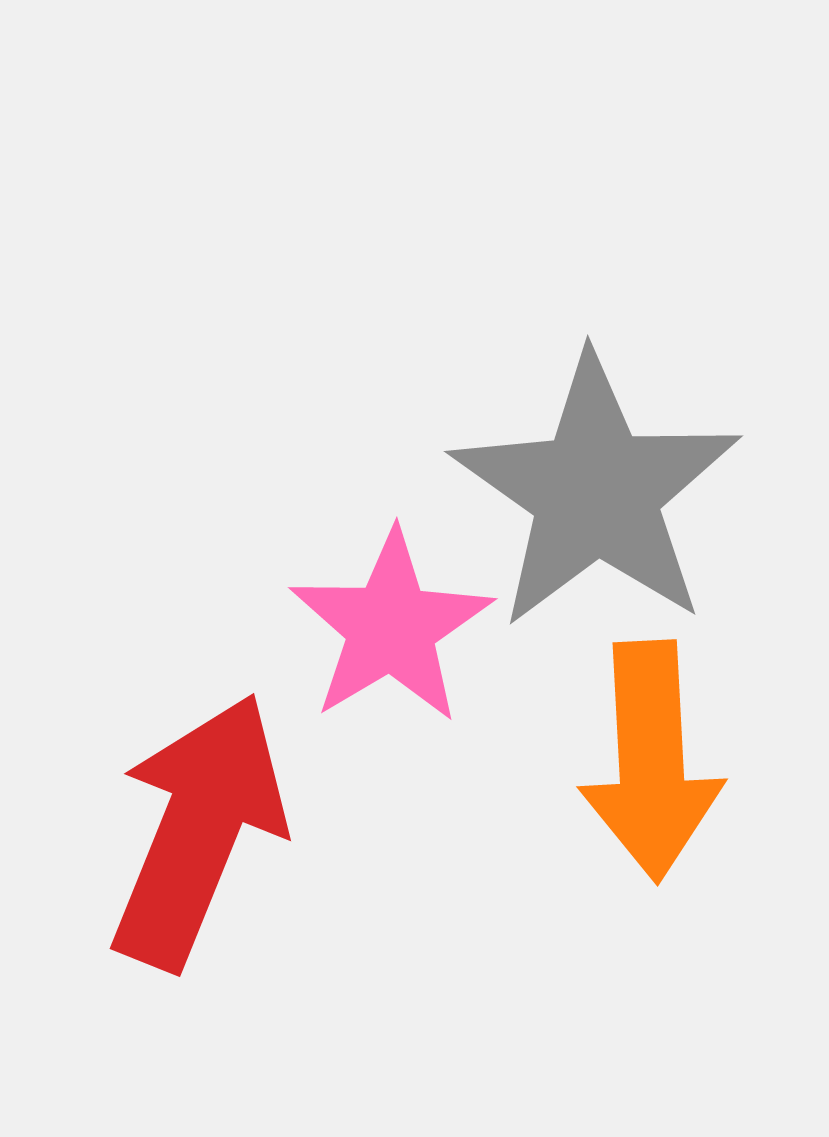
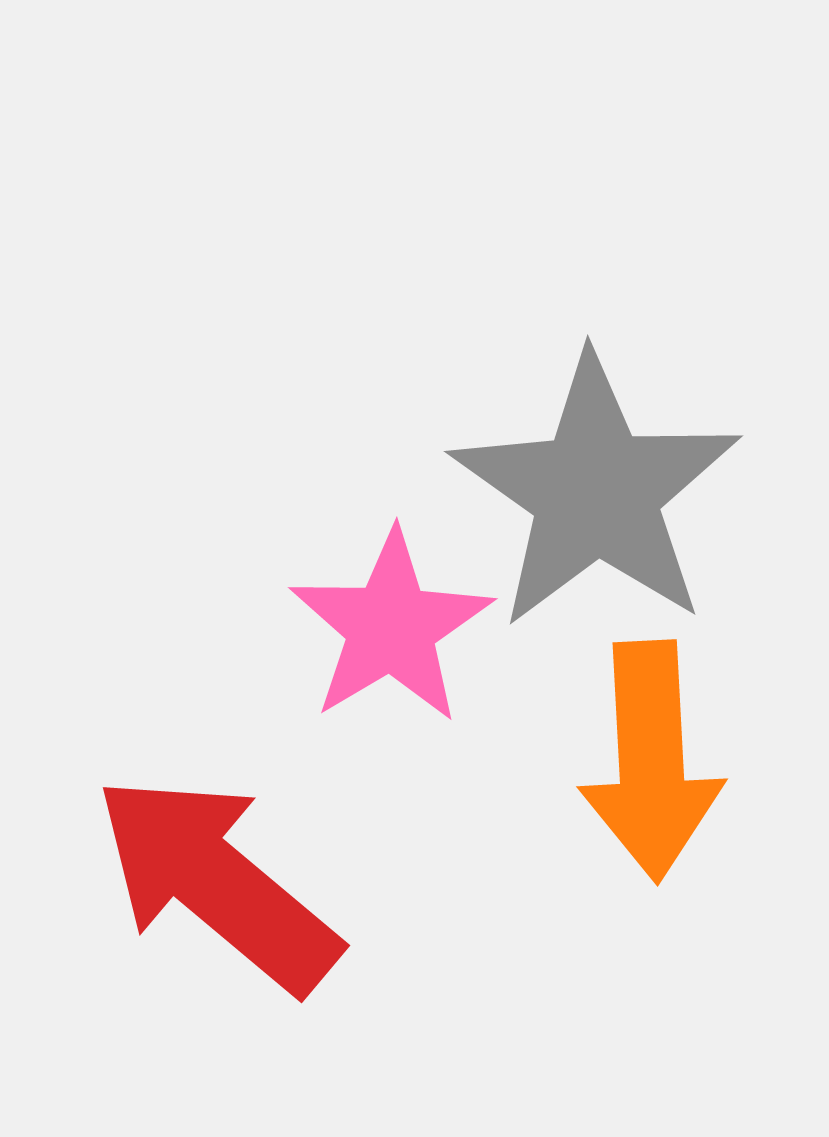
red arrow: moved 19 px right, 52 px down; rotated 72 degrees counterclockwise
